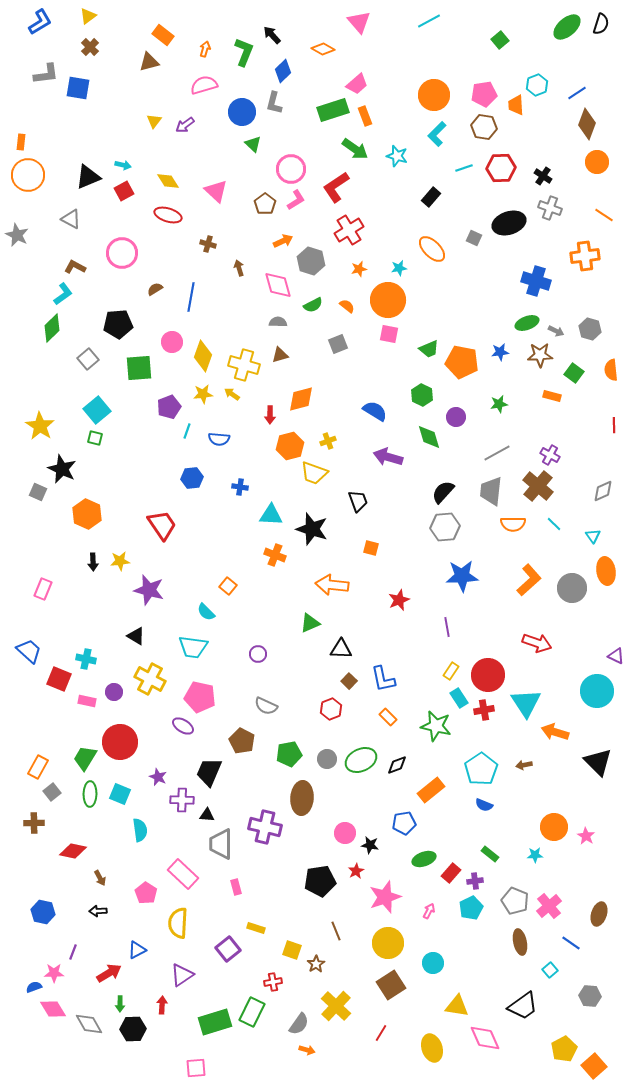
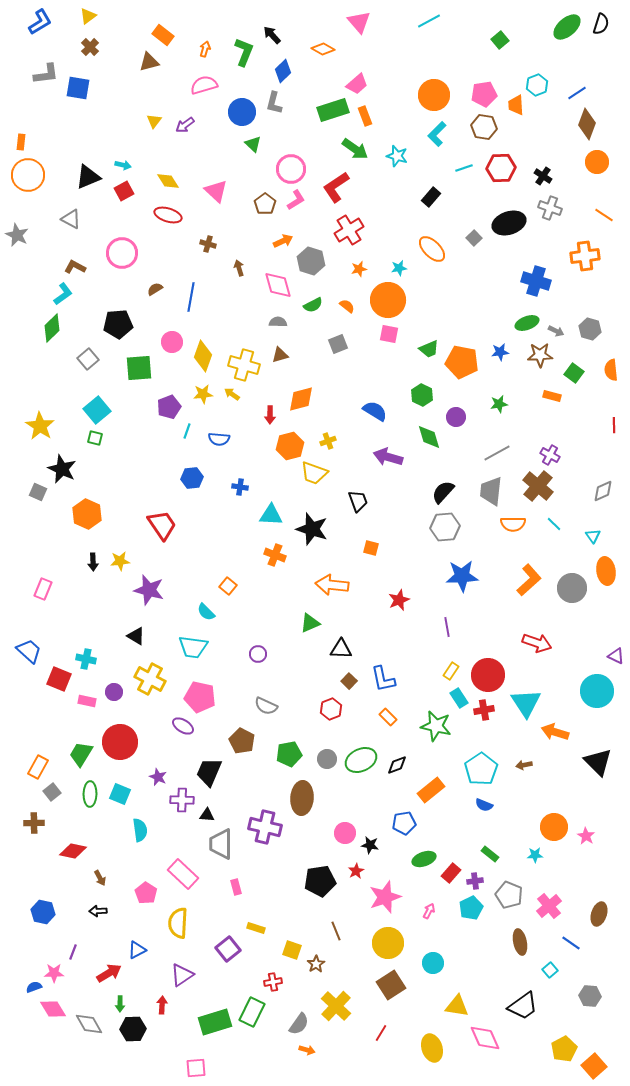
gray square at (474, 238): rotated 21 degrees clockwise
green trapezoid at (85, 758): moved 4 px left, 4 px up
gray pentagon at (515, 901): moved 6 px left, 6 px up
